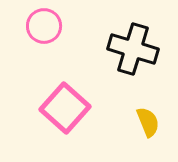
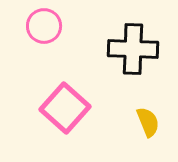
black cross: rotated 15 degrees counterclockwise
